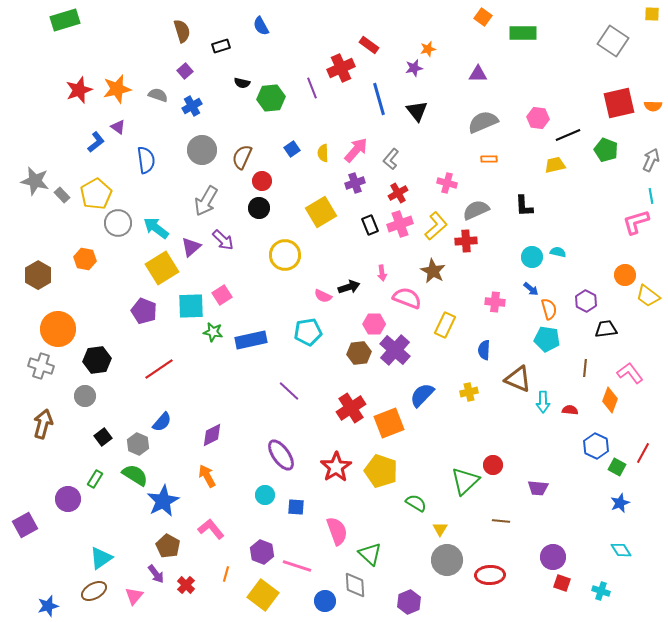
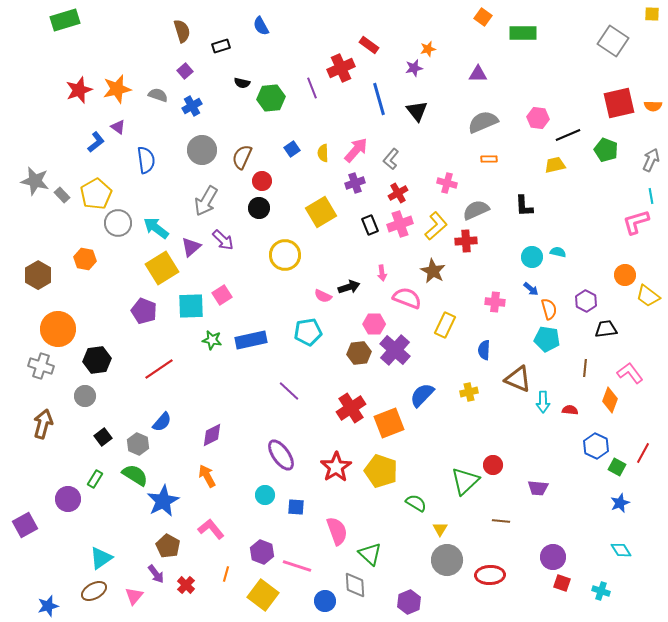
green star at (213, 332): moved 1 px left, 8 px down
